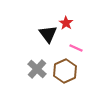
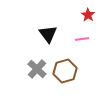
red star: moved 22 px right, 8 px up
pink line: moved 6 px right, 9 px up; rotated 32 degrees counterclockwise
brown hexagon: rotated 10 degrees clockwise
